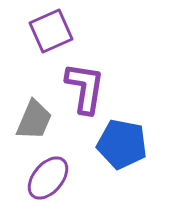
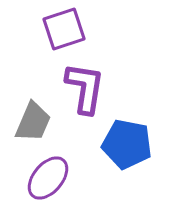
purple square: moved 13 px right, 2 px up; rotated 6 degrees clockwise
gray trapezoid: moved 1 px left, 2 px down
blue pentagon: moved 5 px right
